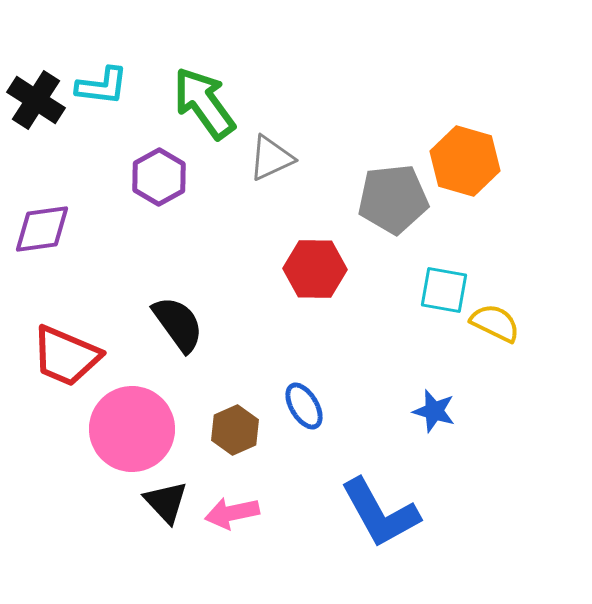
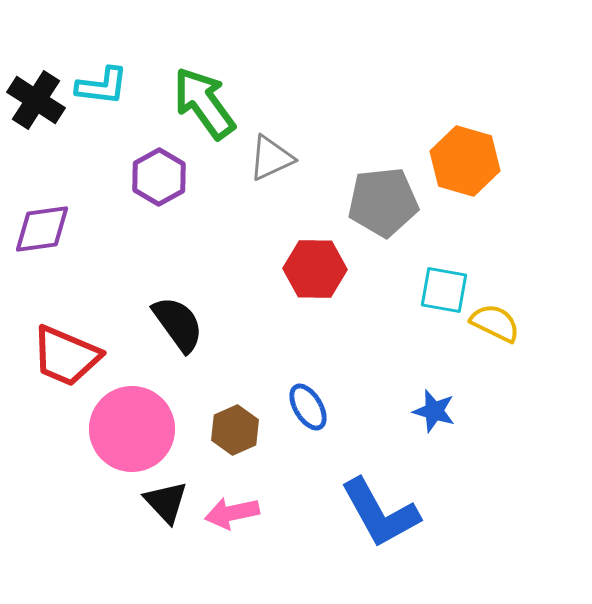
gray pentagon: moved 10 px left, 3 px down
blue ellipse: moved 4 px right, 1 px down
